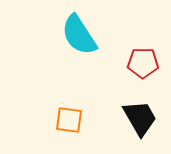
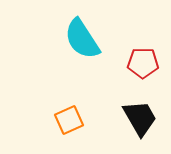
cyan semicircle: moved 3 px right, 4 px down
orange square: rotated 32 degrees counterclockwise
